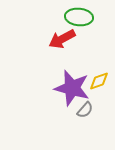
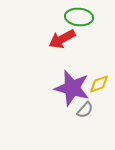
yellow diamond: moved 3 px down
